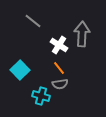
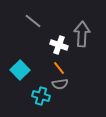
white cross: rotated 12 degrees counterclockwise
